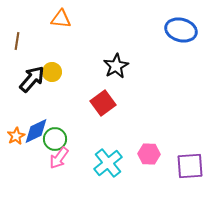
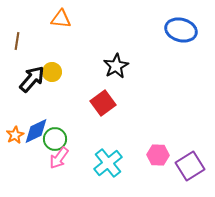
orange star: moved 1 px left, 1 px up
pink hexagon: moved 9 px right, 1 px down
purple square: rotated 28 degrees counterclockwise
